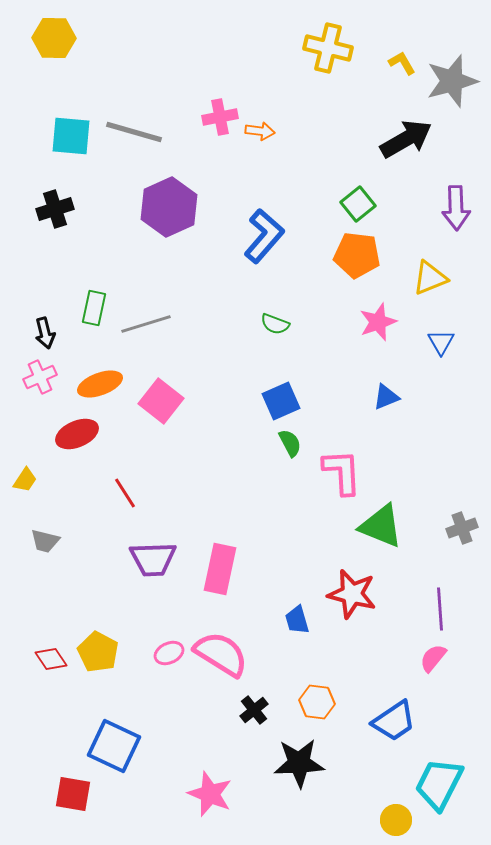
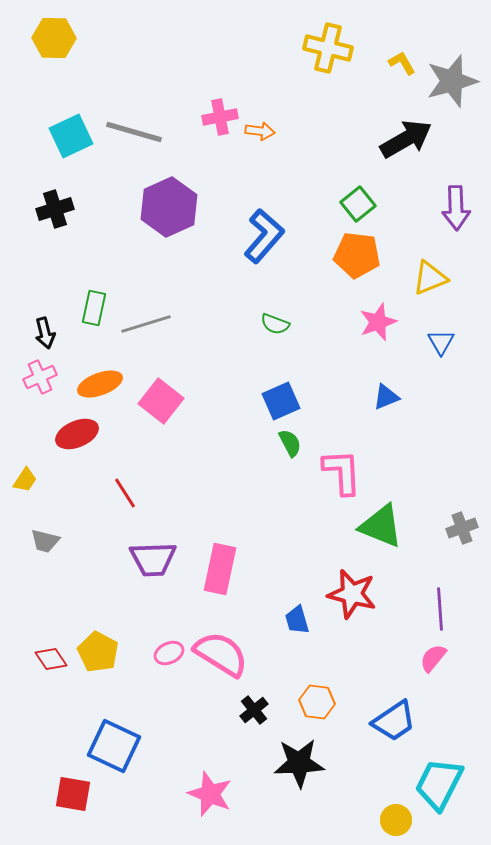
cyan square at (71, 136): rotated 30 degrees counterclockwise
